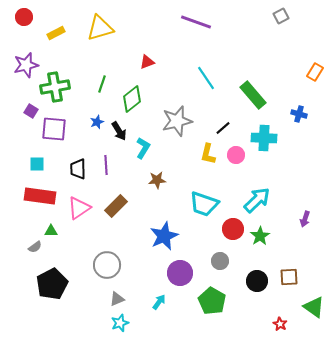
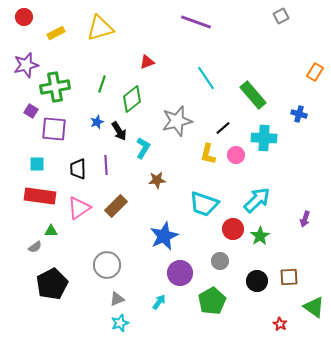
green pentagon at (212, 301): rotated 12 degrees clockwise
